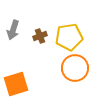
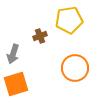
gray arrow: moved 24 px down
yellow pentagon: moved 17 px up
